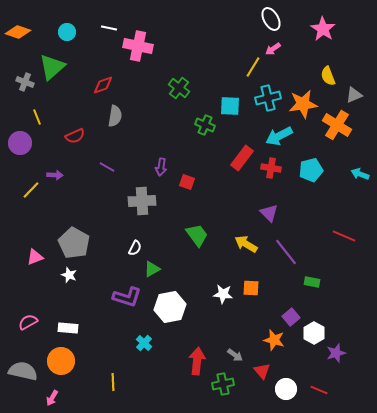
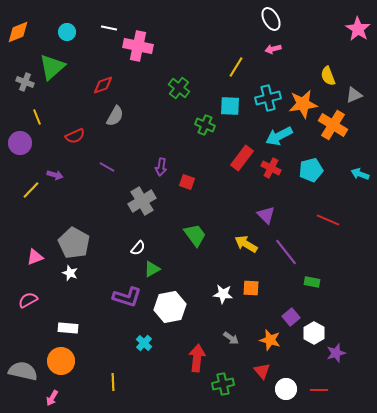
pink star at (323, 29): moved 35 px right
orange diamond at (18, 32): rotated 40 degrees counterclockwise
pink arrow at (273, 49): rotated 21 degrees clockwise
yellow line at (253, 67): moved 17 px left
gray semicircle at (115, 116): rotated 20 degrees clockwise
orange cross at (337, 125): moved 4 px left
red cross at (271, 168): rotated 18 degrees clockwise
purple arrow at (55, 175): rotated 14 degrees clockwise
gray cross at (142, 201): rotated 28 degrees counterclockwise
purple triangle at (269, 213): moved 3 px left, 2 px down
green trapezoid at (197, 235): moved 2 px left
red line at (344, 236): moved 16 px left, 16 px up
white semicircle at (135, 248): moved 3 px right; rotated 14 degrees clockwise
white star at (69, 275): moved 1 px right, 2 px up
pink semicircle at (28, 322): moved 22 px up
orange star at (274, 340): moved 4 px left
gray arrow at (235, 355): moved 4 px left, 17 px up
red arrow at (197, 361): moved 3 px up
red line at (319, 390): rotated 24 degrees counterclockwise
